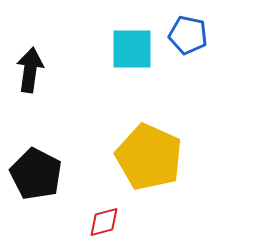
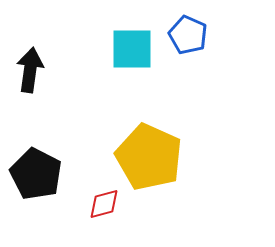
blue pentagon: rotated 12 degrees clockwise
red diamond: moved 18 px up
